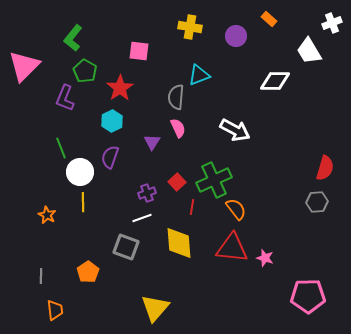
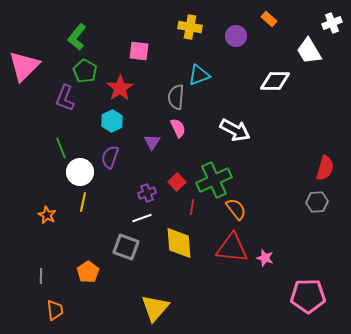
green L-shape: moved 4 px right, 1 px up
yellow line: rotated 12 degrees clockwise
